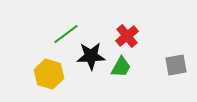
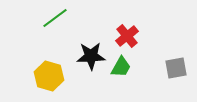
green line: moved 11 px left, 16 px up
gray square: moved 3 px down
yellow hexagon: moved 2 px down
